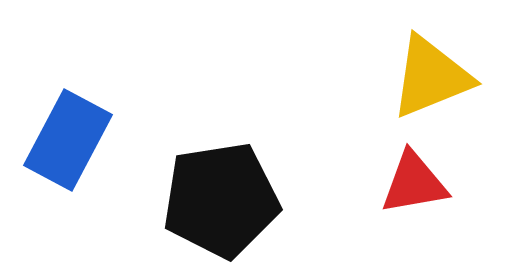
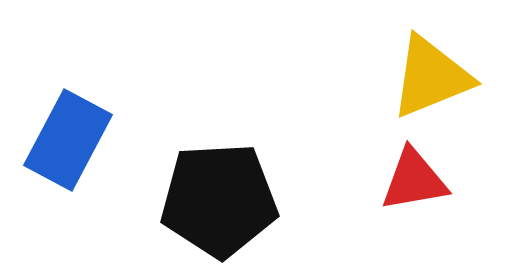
red triangle: moved 3 px up
black pentagon: moved 2 px left; rotated 6 degrees clockwise
